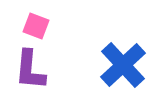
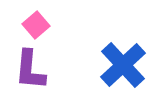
pink square: moved 1 px up; rotated 28 degrees clockwise
